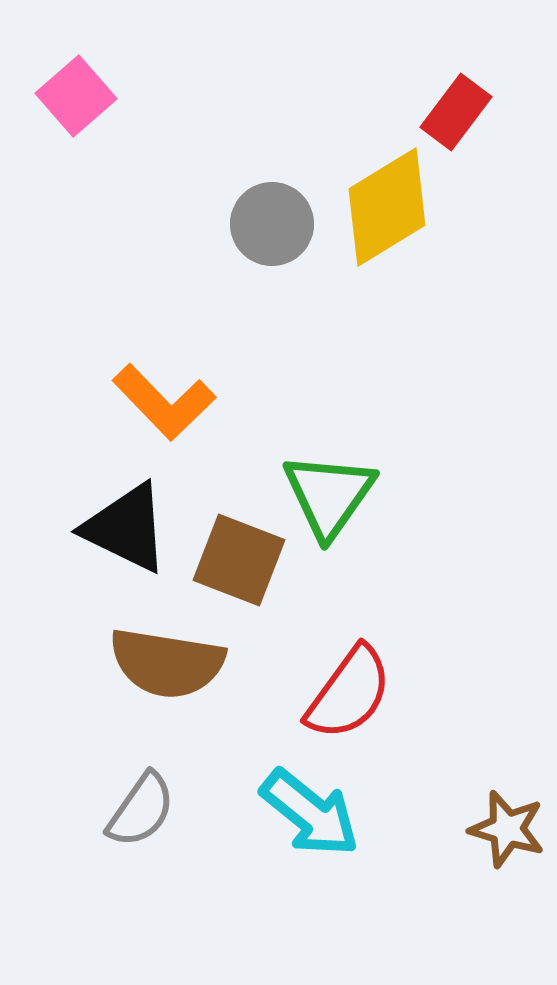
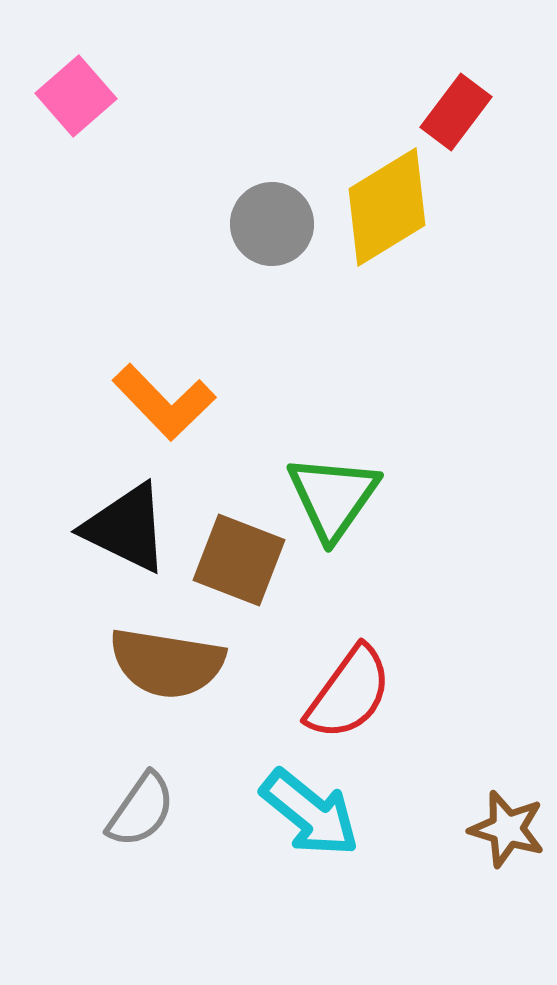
green triangle: moved 4 px right, 2 px down
